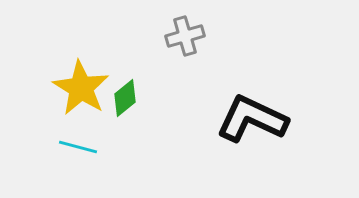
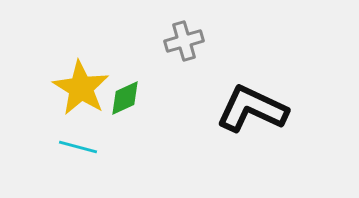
gray cross: moved 1 px left, 5 px down
green diamond: rotated 15 degrees clockwise
black L-shape: moved 10 px up
